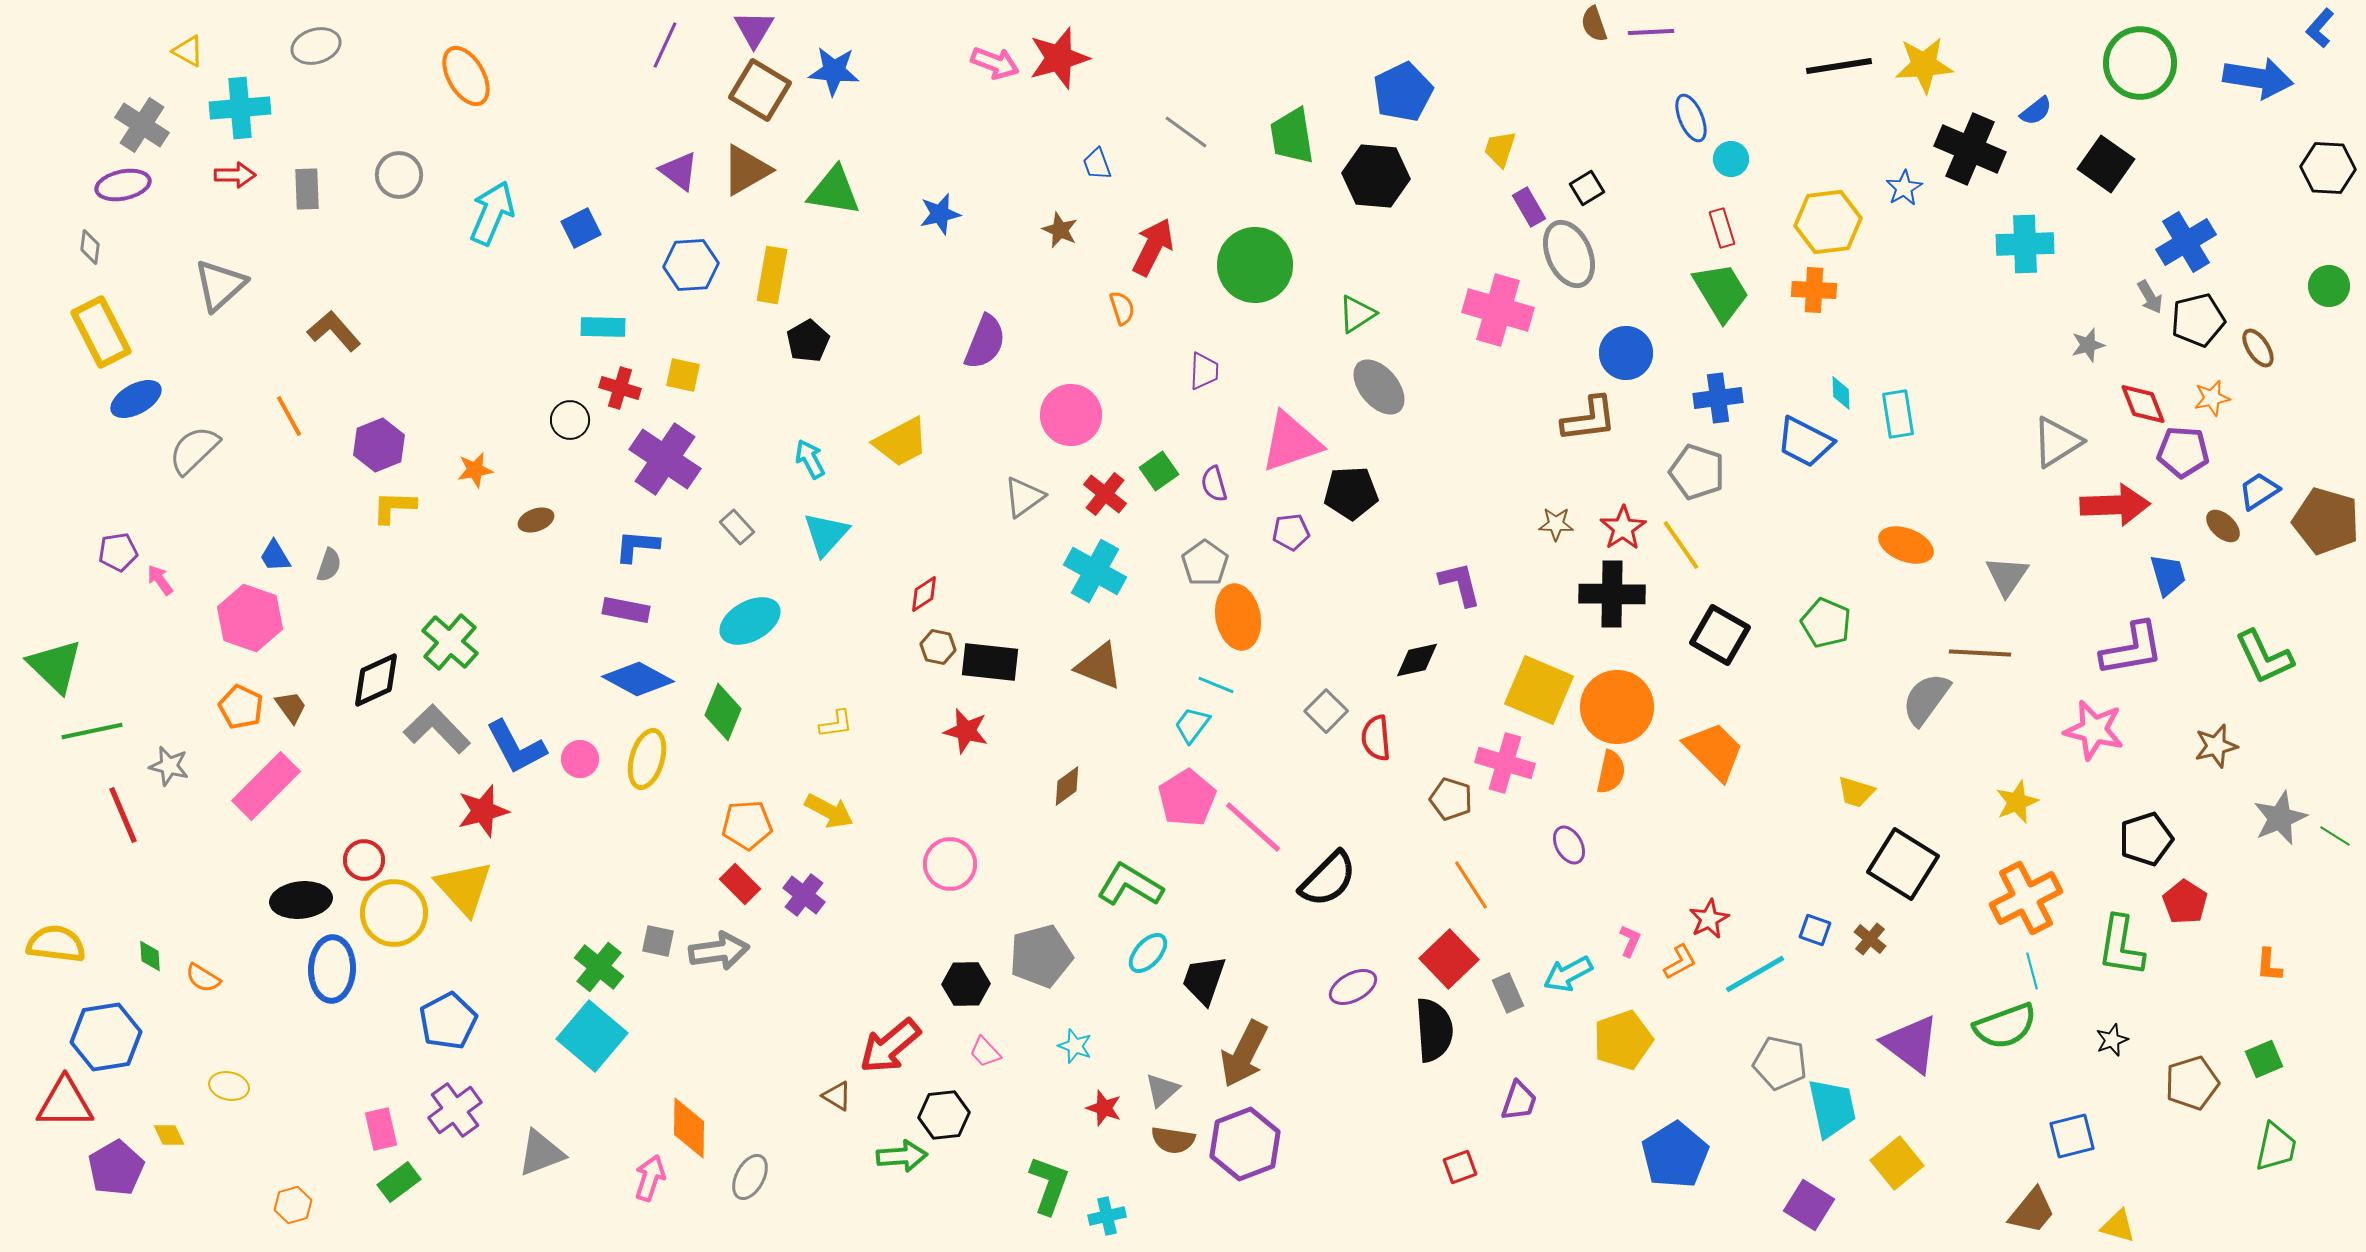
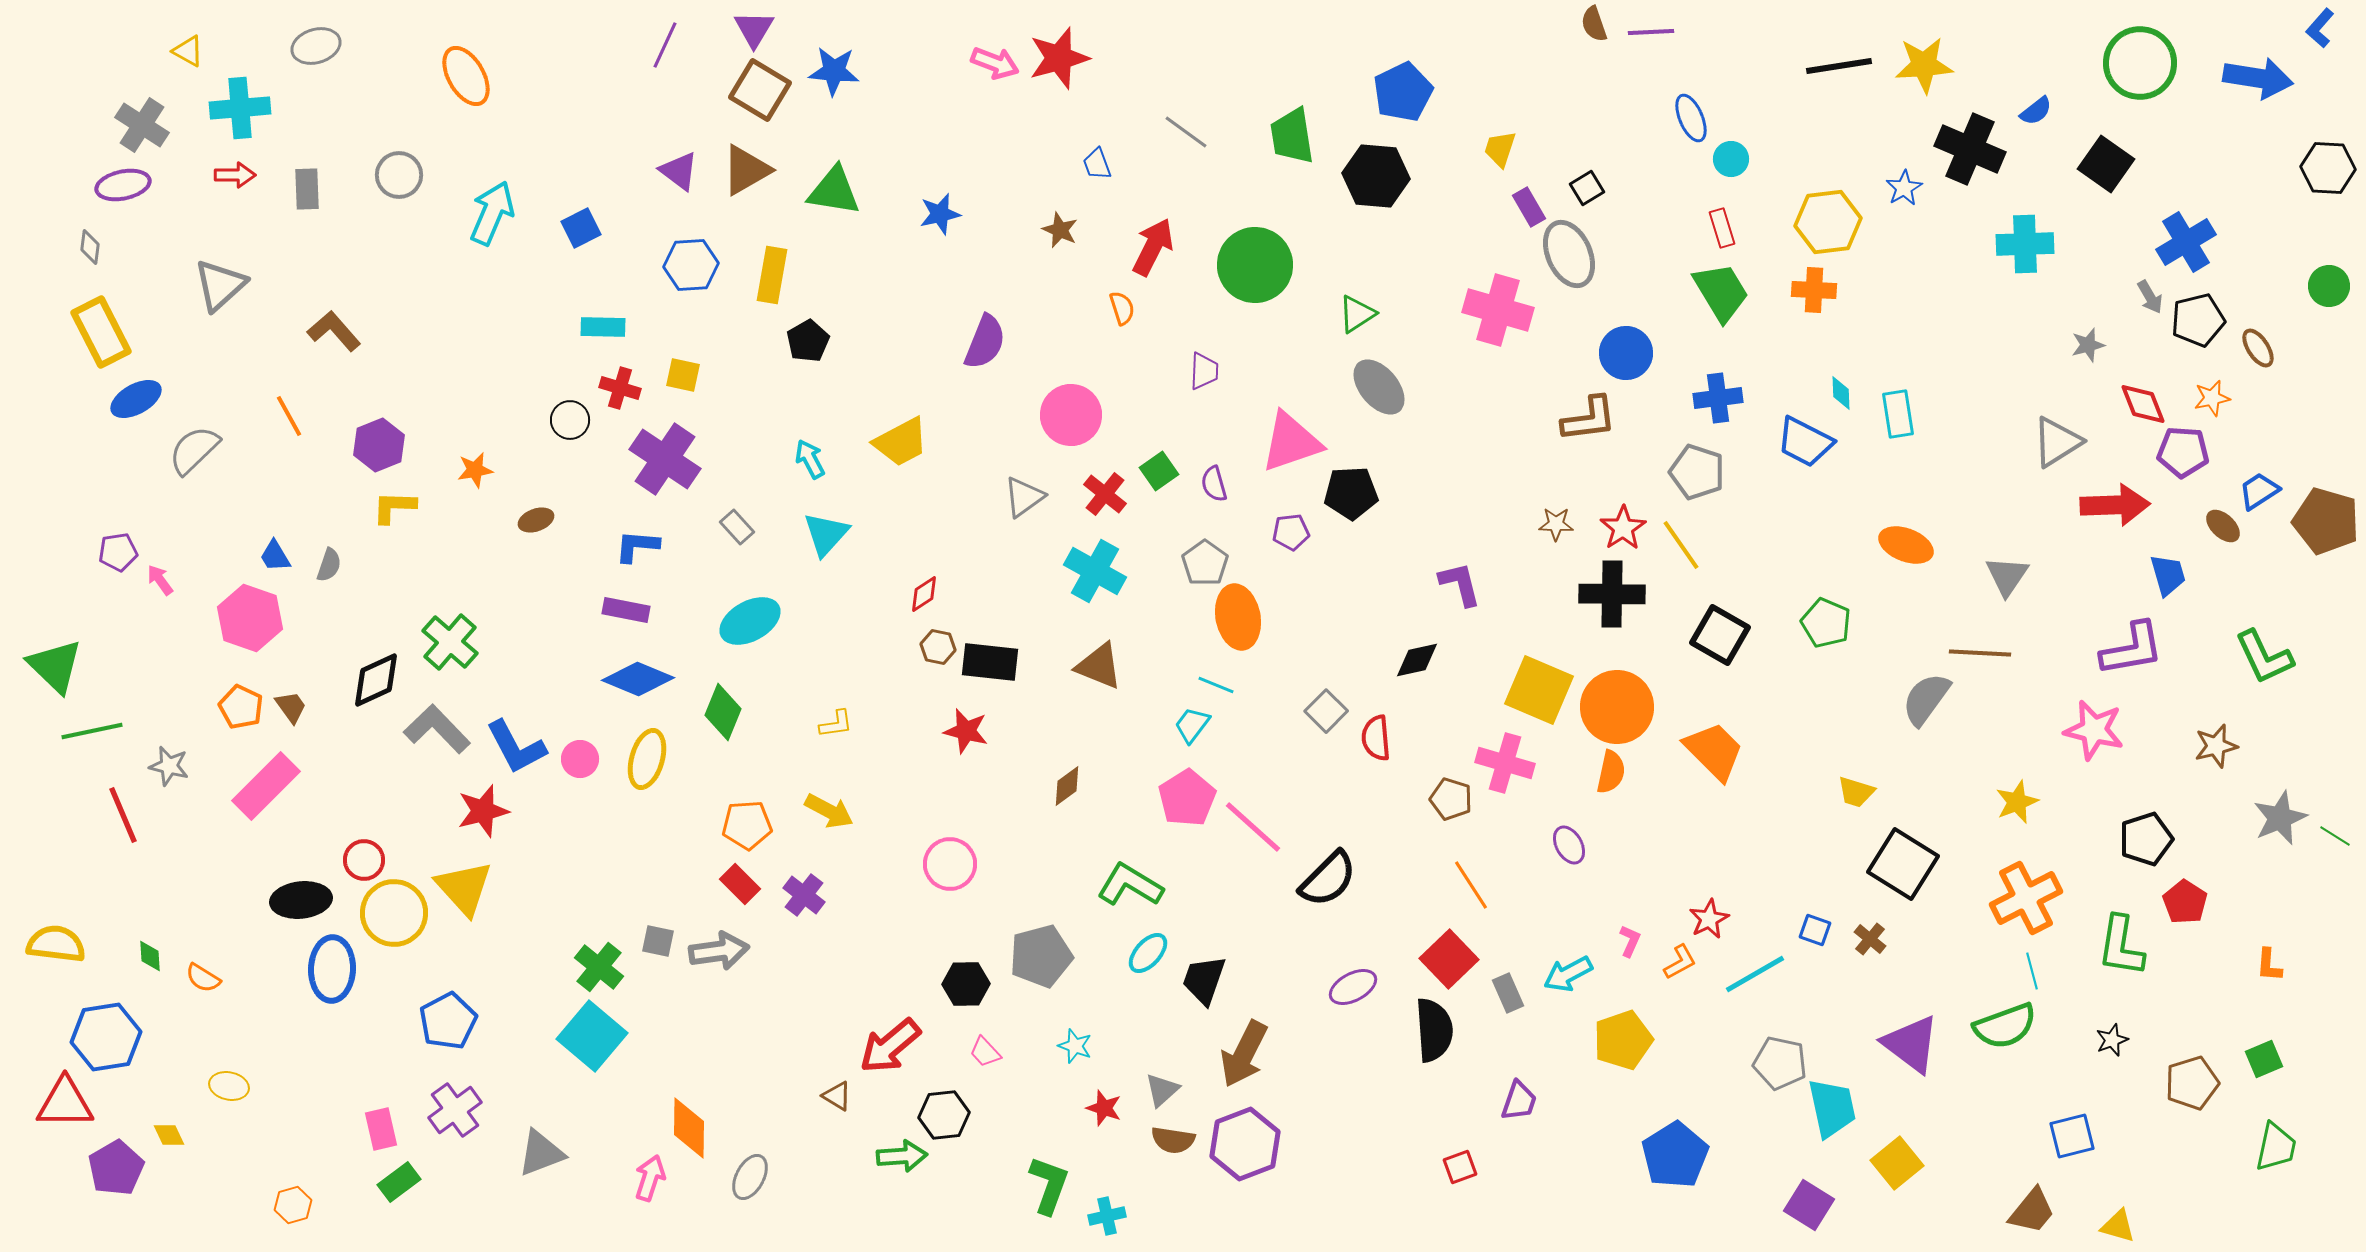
blue diamond at (638, 679): rotated 6 degrees counterclockwise
